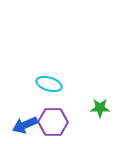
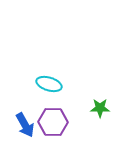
blue arrow: rotated 95 degrees counterclockwise
